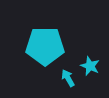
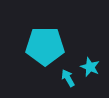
cyan star: moved 1 px down
